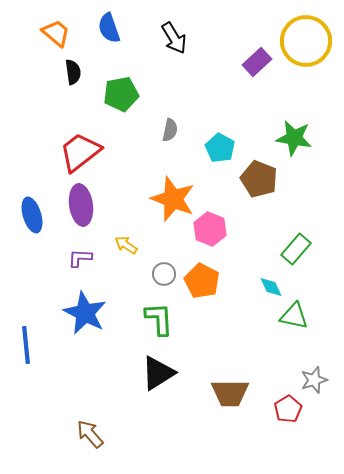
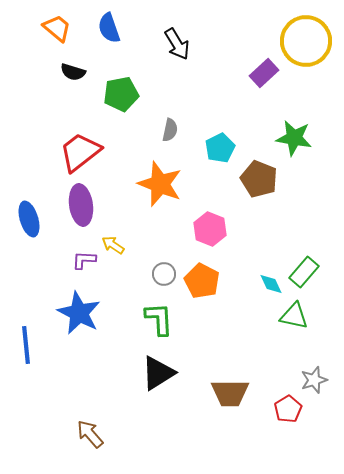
orange trapezoid: moved 1 px right, 5 px up
black arrow: moved 3 px right, 6 px down
purple rectangle: moved 7 px right, 11 px down
black semicircle: rotated 115 degrees clockwise
cyan pentagon: rotated 16 degrees clockwise
orange star: moved 13 px left, 15 px up
blue ellipse: moved 3 px left, 4 px down
yellow arrow: moved 13 px left
green rectangle: moved 8 px right, 23 px down
purple L-shape: moved 4 px right, 2 px down
cyan diamond: moved 3 px up
blue star: moved 6 px left
